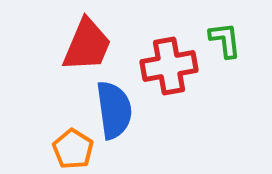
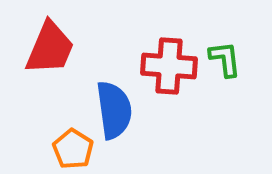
green L-shape: moved 19 px down
red trapezoid: moved 37 px left, 3 px down
red cross: rotated 14 degrees clockwise
